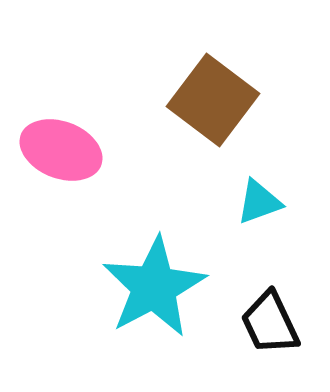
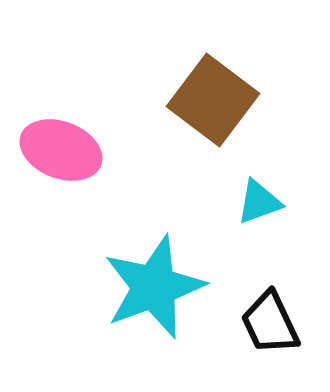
cyan star: rotated 8 degrees clockwise
